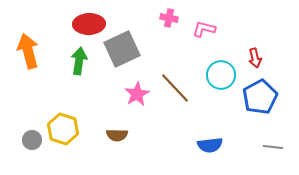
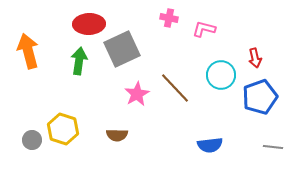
blue pentagon: rotated 8 degrees clockwise
